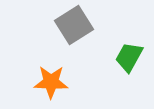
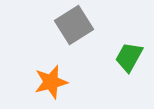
orange star: rotated 16 degrees counterclockwise
